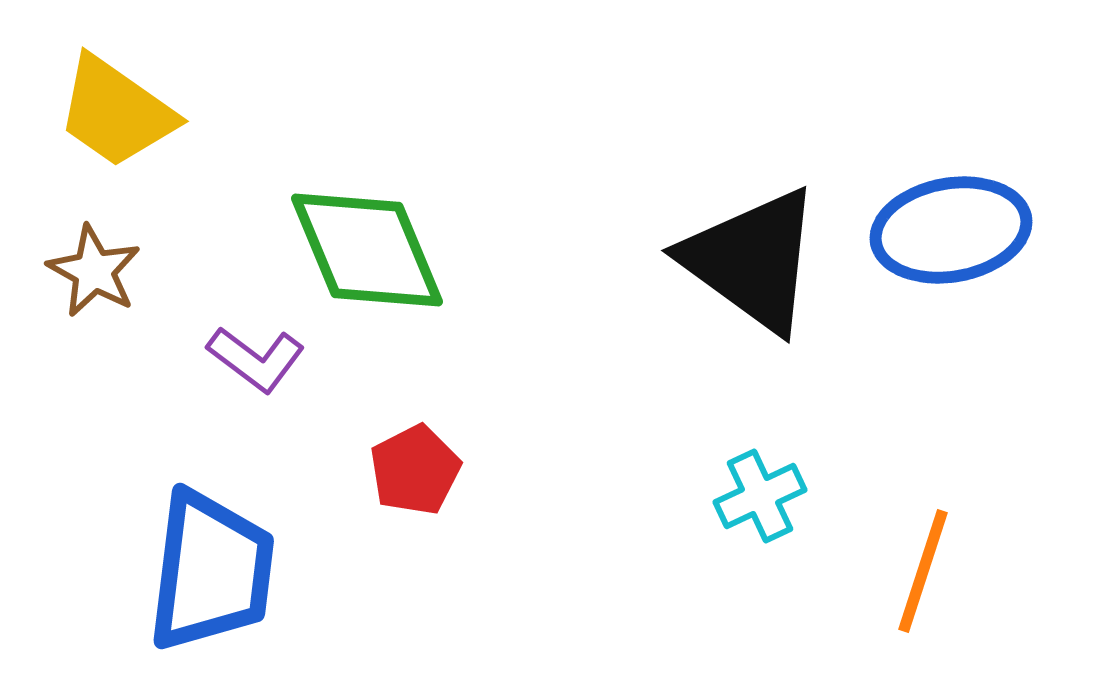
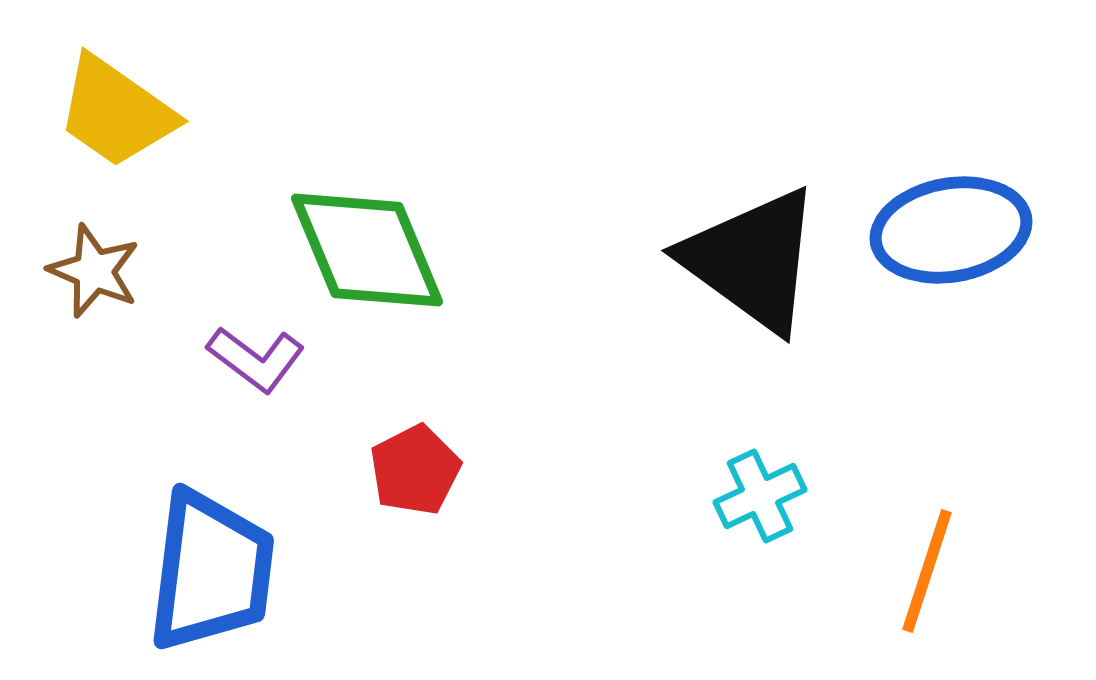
brown star: rotated 6 degrees counterclockwise
orange line: moved 4 px right
